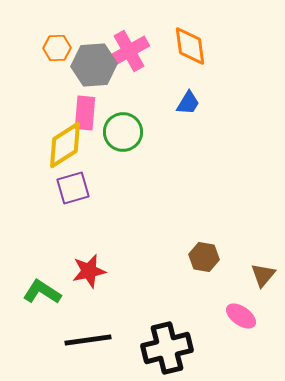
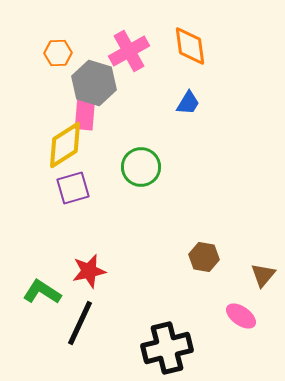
orange hexagon: moved 1 px right, 5 px down
gray hexagon: moved 18 px down; rotated 21 degrees clockwise
green circle: moved 18 px right, 35 px down
black line: moved 8 px left, 17 px up; rotated 57 degrees counterclockwise
